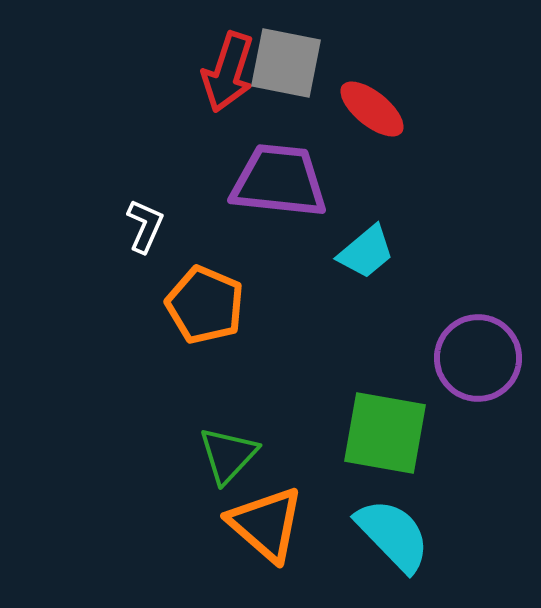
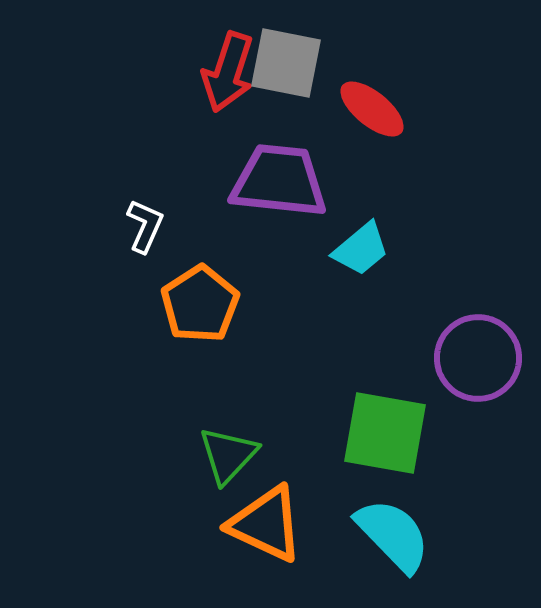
cyan trapezoid: moved 5 px left, 3 px up
orange pentagon: moved 5 px left, 1 px up; rotated 16 degrees clockwise
orange triangle: rotated 16 degrees counterclockwise
